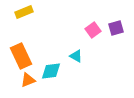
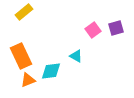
yellow rectangle: rotated 18 degrees counterclockwise
